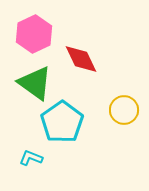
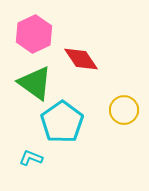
red diamond: rotated 9 degrees counterclockwise
